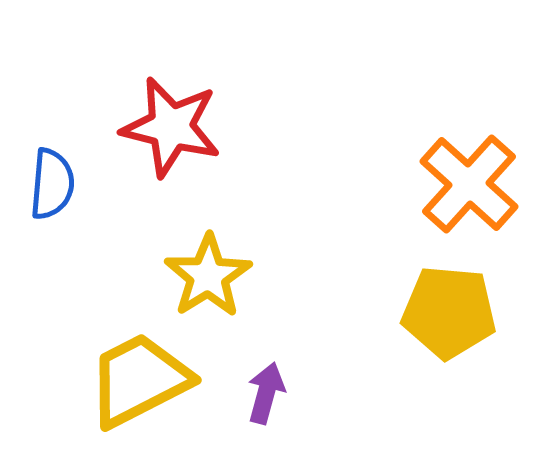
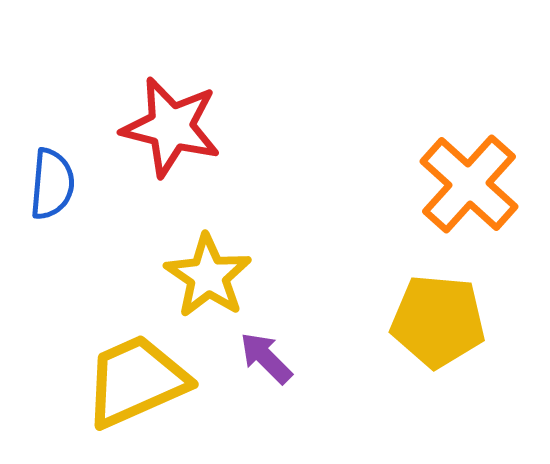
yellow star: rotated 6 degrees counterclockwise
yellow pentagon: moved 11 px left, 9 px down
yellow trapezoid: moved 3 px left, 1 px down; rotated 3 degrees clockwise
purple arrow: moved 35 px up; rotated 60 degrees counterclockwise
